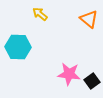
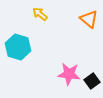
cyan hexagon: rotated 15 degrees clockwise
